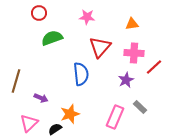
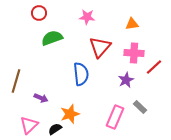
pink triangle: moved 2 px down
